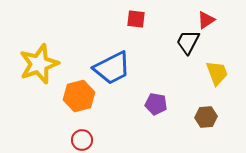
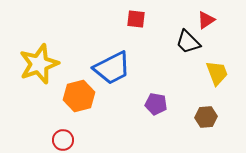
black trapezoid: rotated 72 degrees counterclockwise
red circle: moved 19 px left
